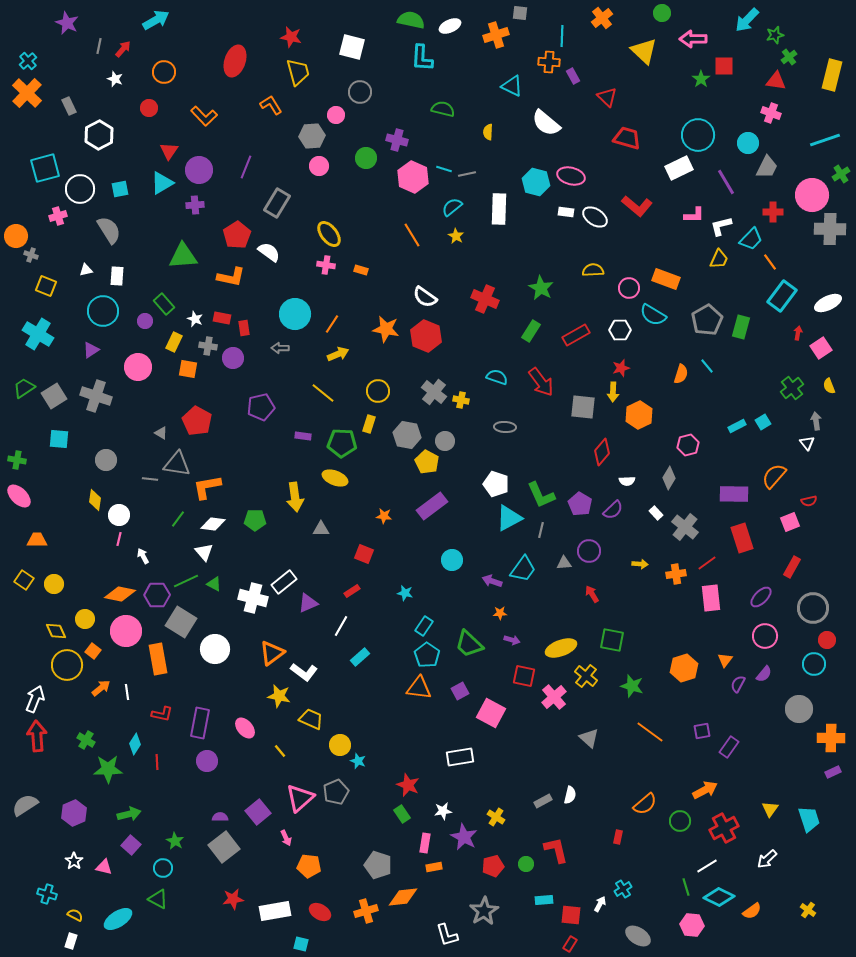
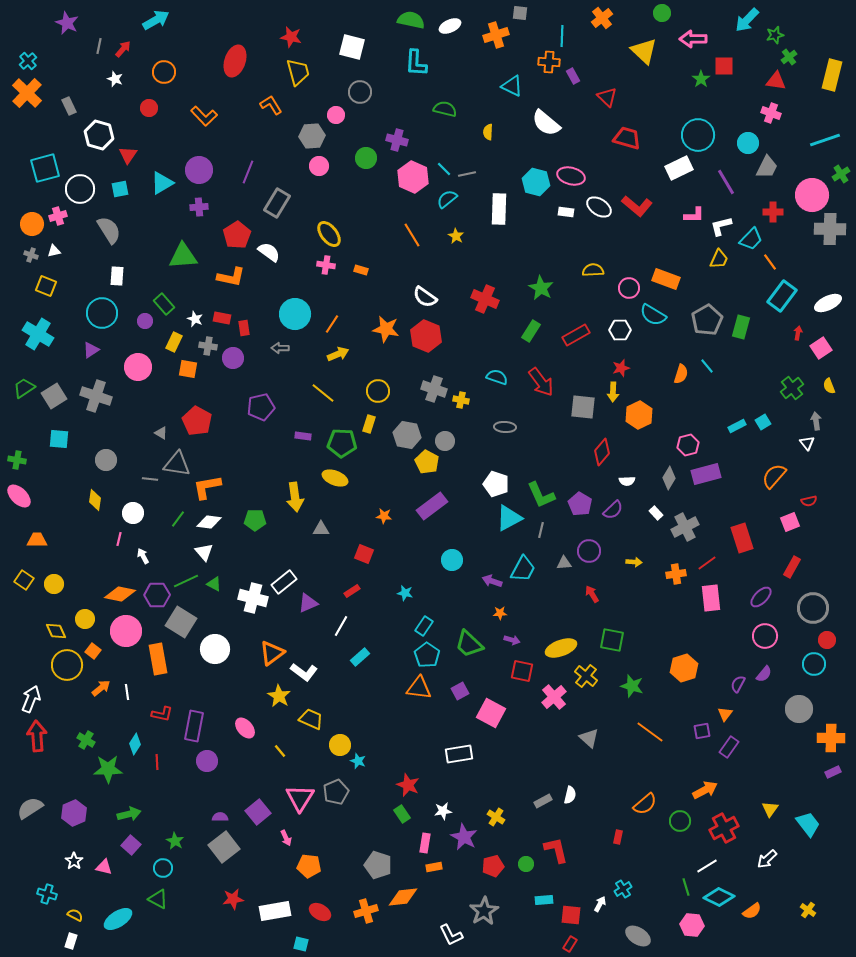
cyan L-shape at (422, 58): moved 6 px left, 5 px down
green semicircle at (443, 109): moved 2 px right
white hexagon at (99, 135): rotated 16 degrees counterclockwise
red triangle at (169, 151): moved 41 px left, 4 px down
purple line at (246, 167): moved 2 px right, 5 px down
cyan line at (444, 169): rotated 28 degrees clockwise
purple cross at (195, 205): moved 4 px right, 2 px down
cyan semicircle at (452, 207): moved 5 px left, 8 px up
white ellipse at (595, 217): moved 4 px right, 10 px up
orange circle at (16, 236): moved 16 px right, 12 px up
white triangle at (86, 270): moved 32 px left, 19 px up
cyan circle at (103, 311): moved 1 px left, 2 px down
gray cross at (434, 392): moved 3 px up; rotated 20 degrees counterclockwise
purple rectangle at (734, 494): moved 28 px left, 20 px up; rotated 16 degrees counterclockwise
white circle at (119, 515): moved 14 px right, 2 px up
white diamond at (213, 524): moved 4 px left, 2 px up
gray cross at (685, 527): rotated 24 degrees clockwise
yellow arrow at (640, 564): moved 6 px left, 2 px up
cyan trapezoid at (523, 569): rotated 8 degrees counterclockwise
orange triangle at (725, 660): moved 54 px down
red square at (524, 676): moved 2 px left, 5 px up
yellow star at (279, 696): rotated 20 degrees clockwise
white arrow at (35, 699): moved 4 px left
purple rectangle at (200, 723): moved 6 px left, 3 px down
white rectangle at (460, 757): moved 1 px left, 3 px up
pink triangle at (300, 798): rotated 16 degrees counterclockwise
gray semicircle at (25, 805): moved 5 px right, 3 px down
cyan trapezoid at (809, 819): moved 1 px left, 5 px down; rotated 20 degrees counterclockwise
white L-shape at (447, 935): moved 4 px right; rotated 10 degrees counterclockwise
